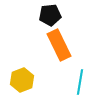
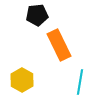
black pentagon: moved 13 px left
yellow hexagon: rotated 10 degrees counterclockwise
